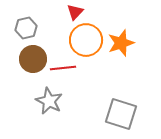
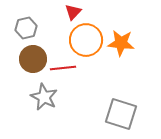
red triangle: moved 2 px left
orange star: rotated 24 degrees clockwise
gray star: moved 5 px left, 4 px up
